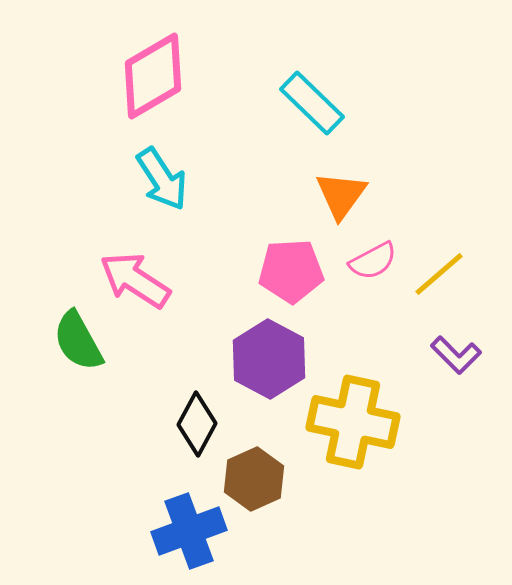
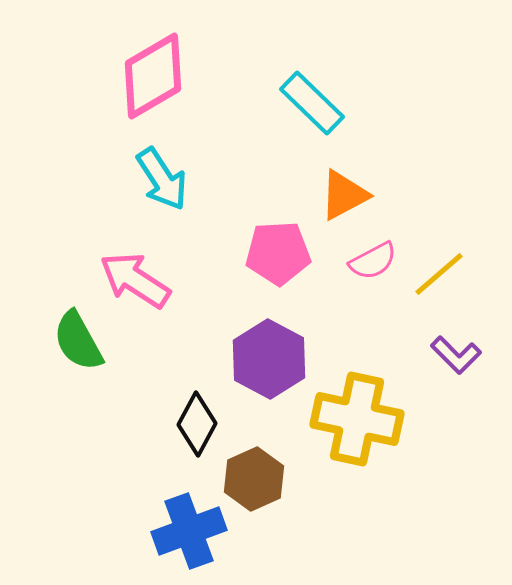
orange triangle: moved 3 px right; rotated 26 degrees clockwise
pink pentagon: moved 13 px left, 18 px up
yellow cross: moved 4 px right, 3 px up
